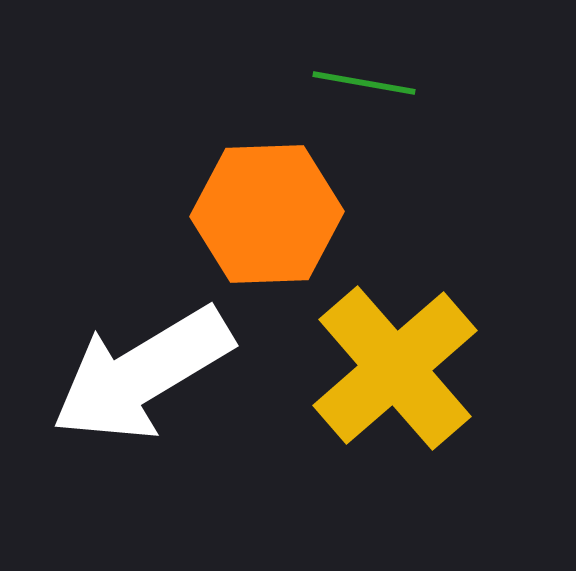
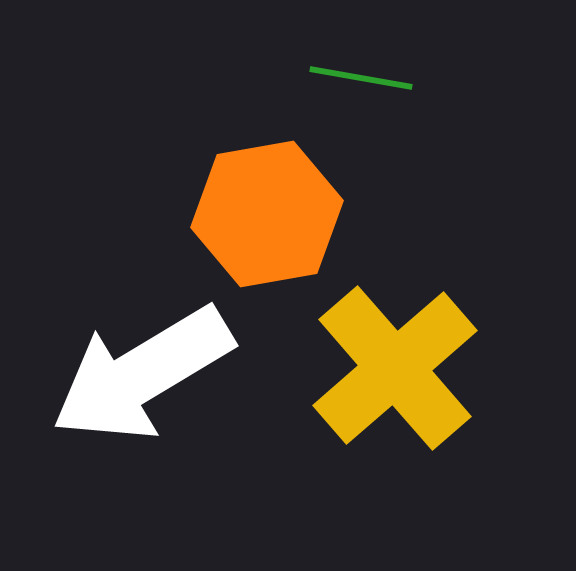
green line: moved 3 px left, 5 px up
orange hexagon: rotated 8 degrees counterclockwise
